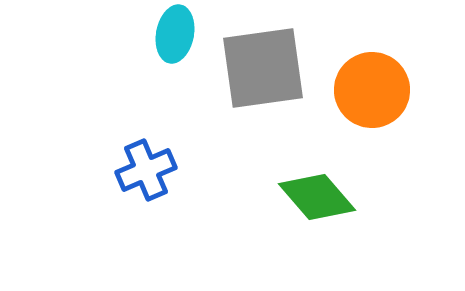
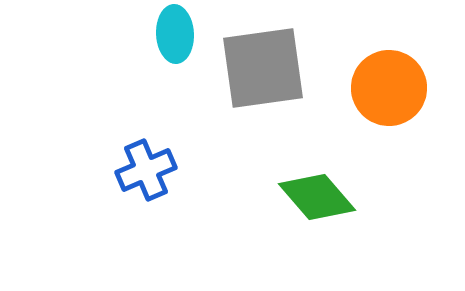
cyan ellipse: rotated 14 degrees counterclockwise
orange circle: moved 17 px right, 2 px up
